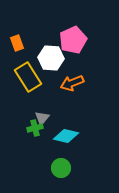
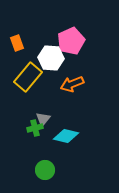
pink pentagon: moved 2 px left, 1 px down
yellow rectangle: rotated 72 degrees clockwise
orange arrow: moved 1 px down
gray triangle: moved 1 px right, 1 px down
green circle: moved 16 px left, 2 px down
